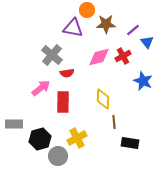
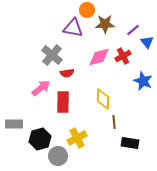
brown star: moved 1 px left
